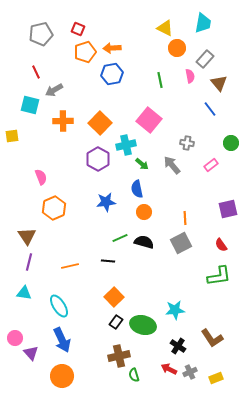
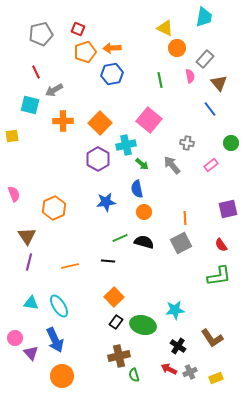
cyan trapezoid at (203, 23): moved 1 px right, 6 px up
pink semicircle at (41, 177): moved 27 px left, 17 px down
cyan triangle at (24, 293): moved 7 px right, 10 px down
blue arrow at (62, 340): moved 7 px left
